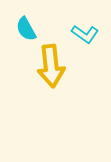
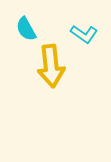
cyan L-shape: moved 1 px left
